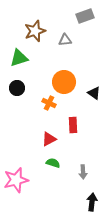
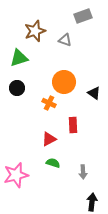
gray rectangle: moved 2 px left
gray triangle: rotated 24 degrees clockwise
pink star: moved 5 px up
